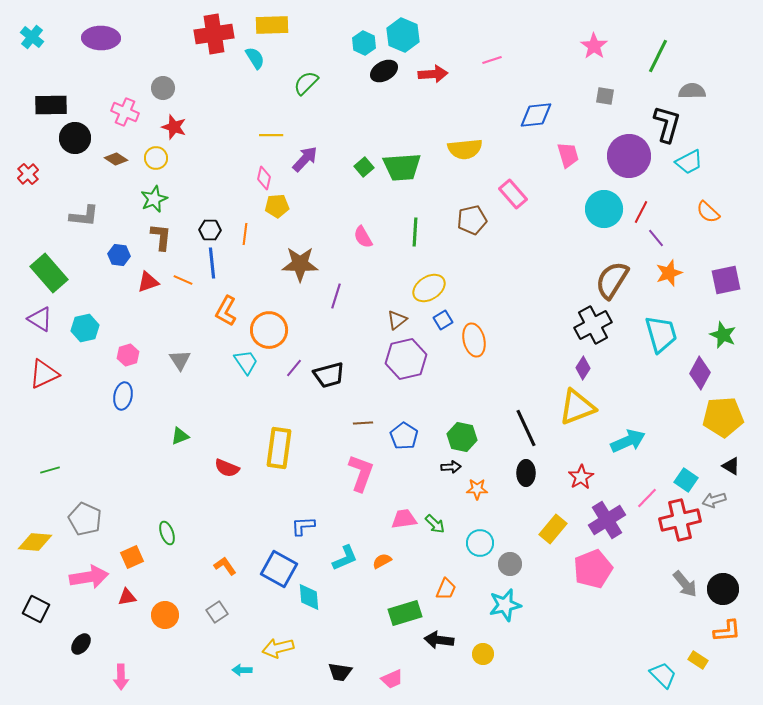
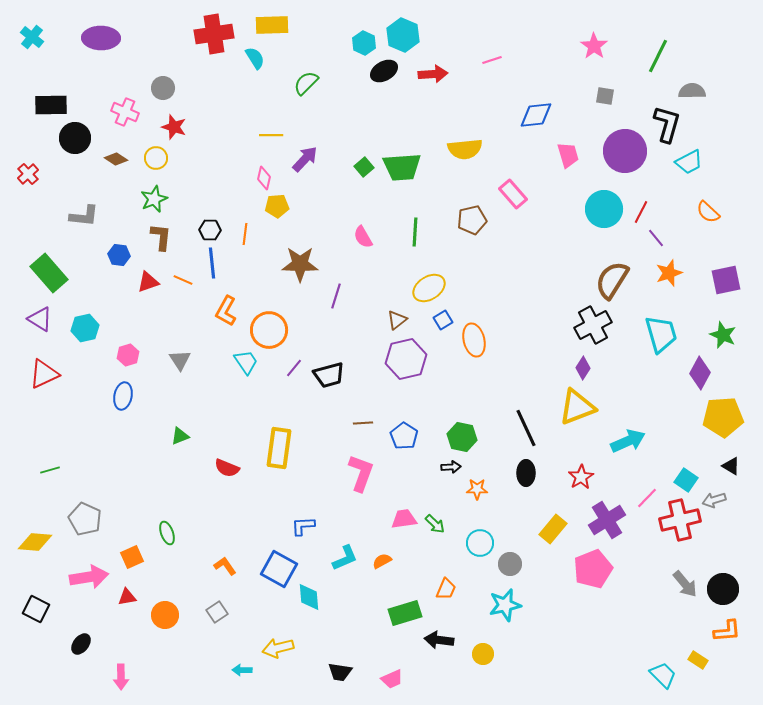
purple circle at (629, 156): moved 4 px left, 5 px up
